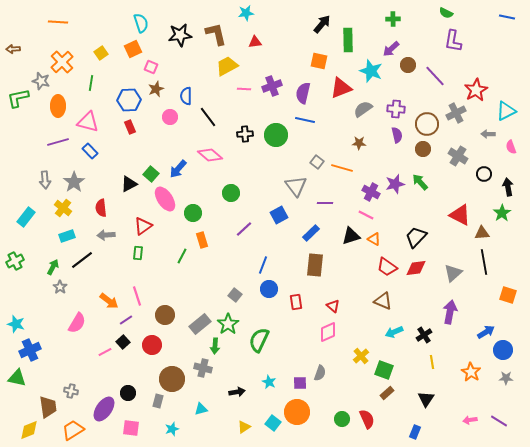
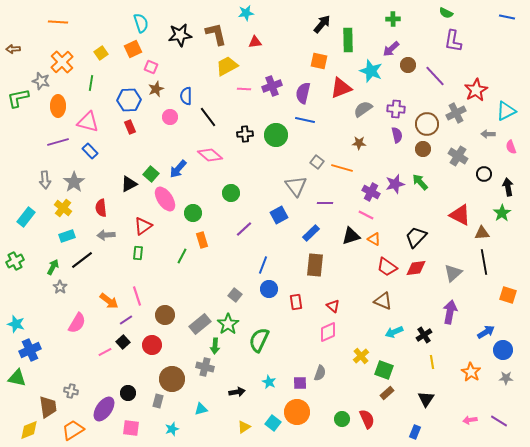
gray cross at (203, 368): moved 2 px right, 1 px up
